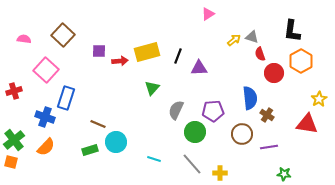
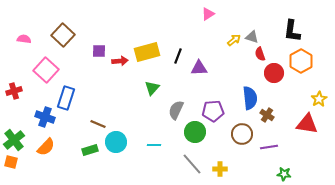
cyan line: moved 14 px up; rotated 16 degrees counterclockwise
yellow cross: moved 4 px up
